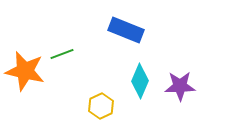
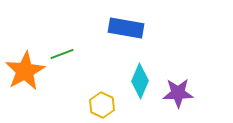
blue rectangle: moved 2 px up; rotated 12 degrees counterclockwise
orange star: rotated 30 degrees clockwise
purple star: moved 2 px left, 7 px down
yellow hexagon: moved 1 px right, 1 px up; rotated 10 degrees counterclockwise
